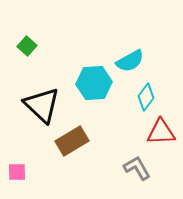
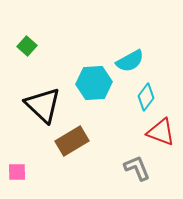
black triangle: moved 1 px right
red triangle: rotated 24 degrees clockwise
gray L-shape: rotated 8 degrees clockwise
